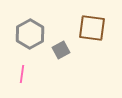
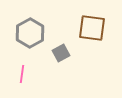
gray hexagon: moved 1 px up
gray square: moved 3 px down
